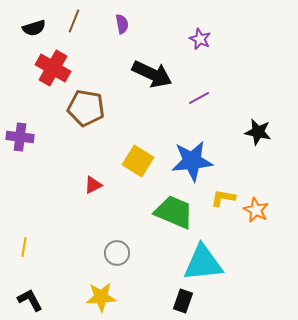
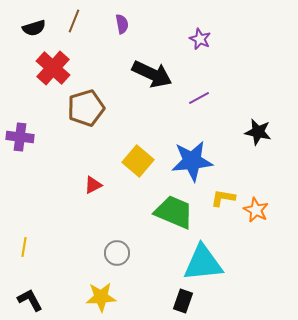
red cross: rotated 12 degrees clockwise
brown pentagon: rotated 27 degrees counterclockwise
yellow square: rotated 8 degrees clockwise
